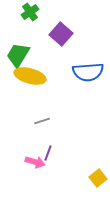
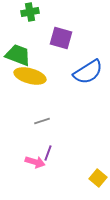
green cross: rotated 24 degrees clockwise
purple square: moved 4 px down; rotated 25 degrees counterclockwise
green trapezoid: rotated 80 degrees clockwise
blue semicircle: rotated 28 degrees counterclockwise
yellow square: rotated 12 degrees counterclockwise
